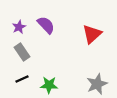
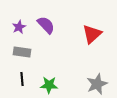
gray rectangle: rotated 48 degrees counterclockwise
black line: rotated 72 degrees counterclockwise
